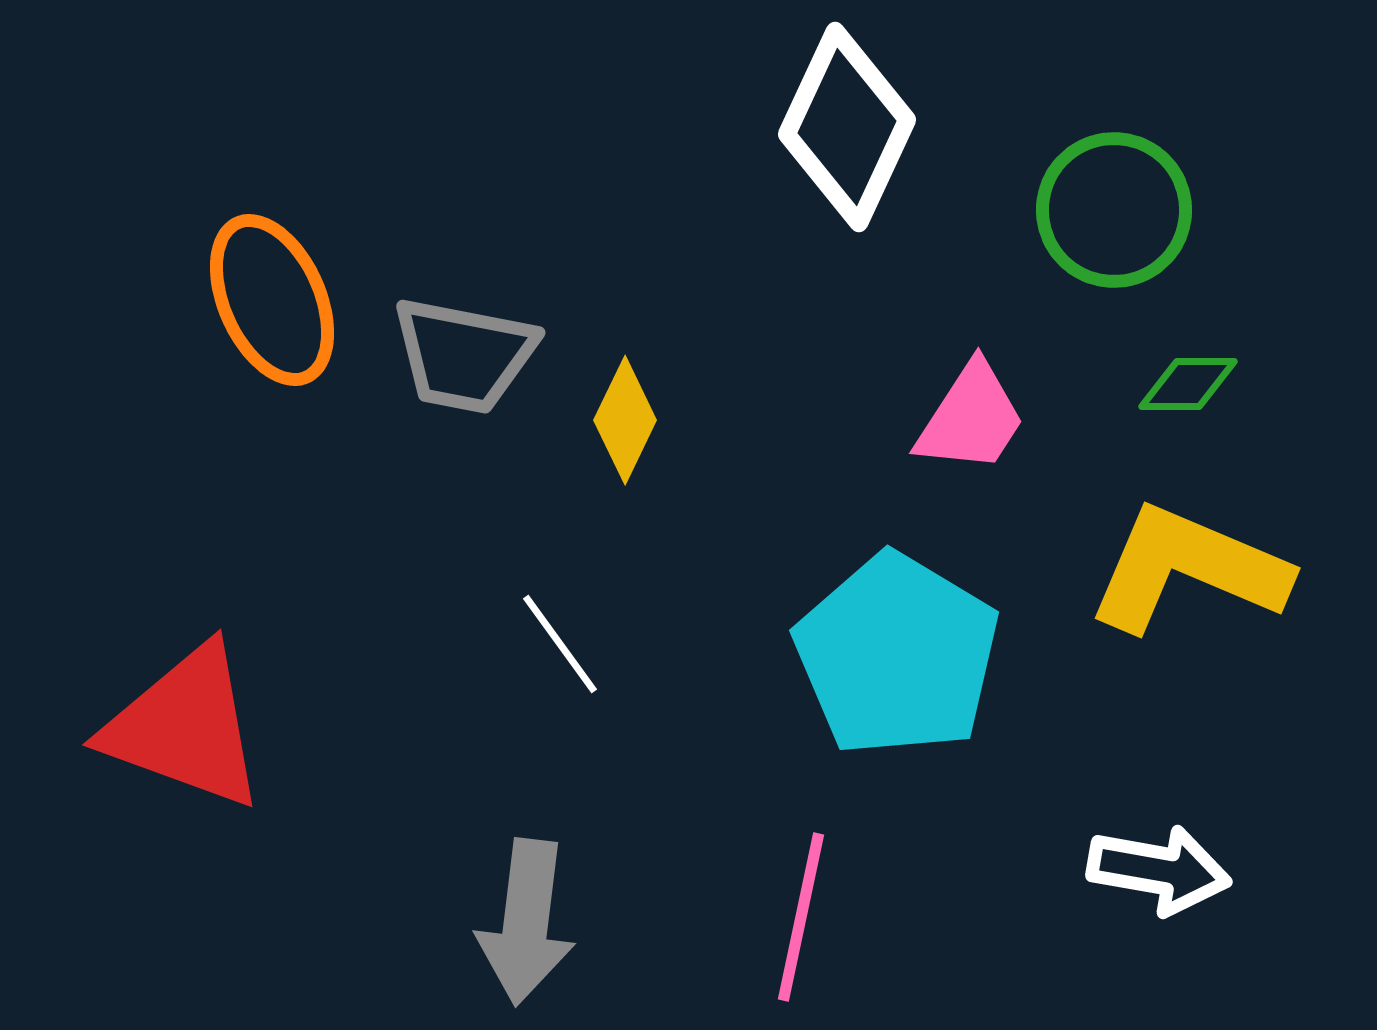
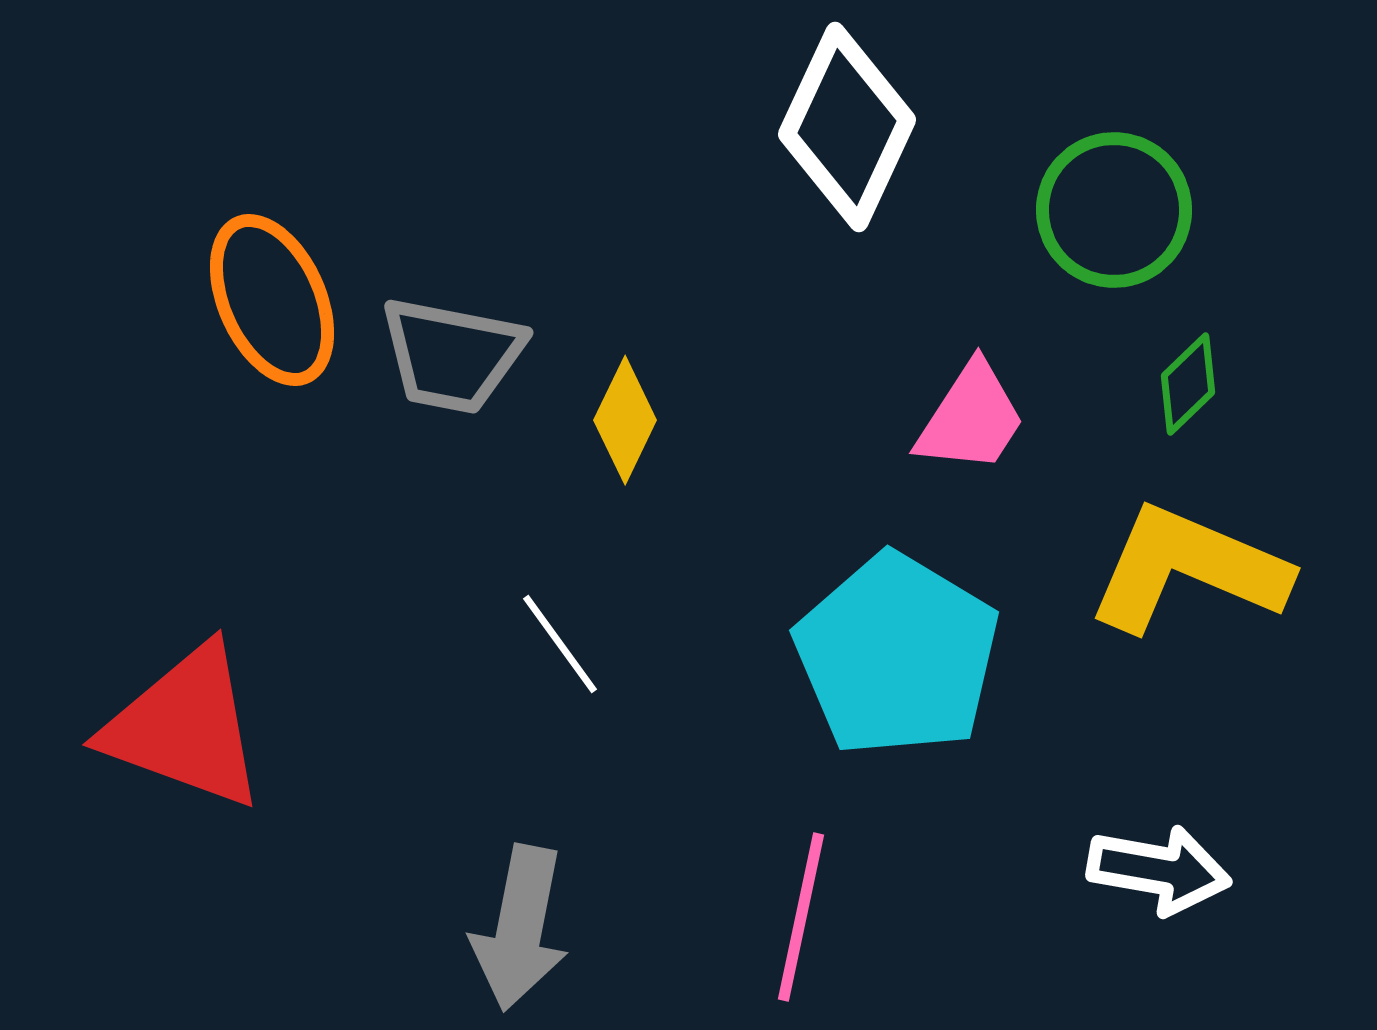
gray trapezoid: moved 12 px left
green diamond: rotated 44 degrees counterclockwise
gray arrow: moved 6 px left, 6 px down; rotated 4 degrees clockwise
